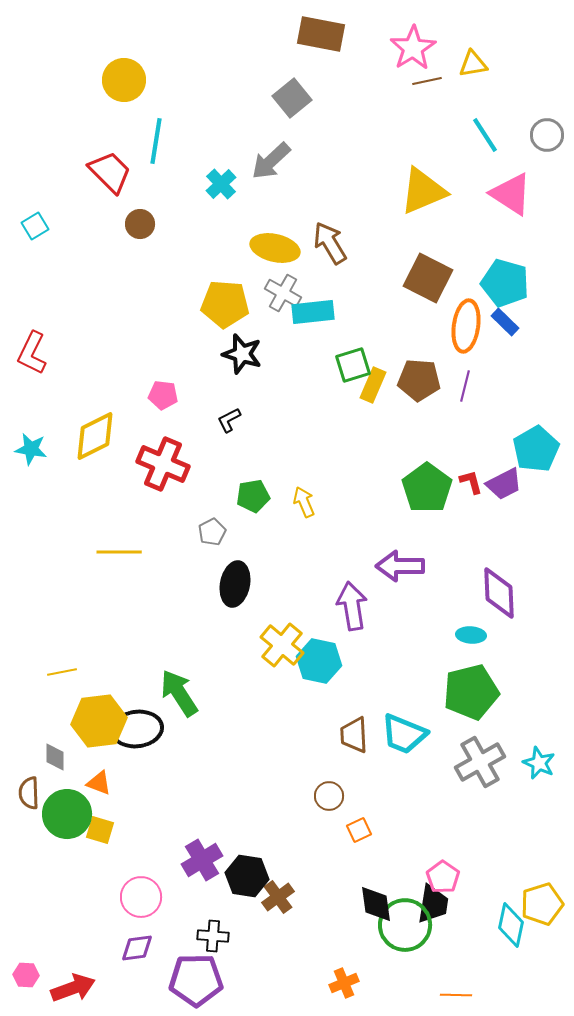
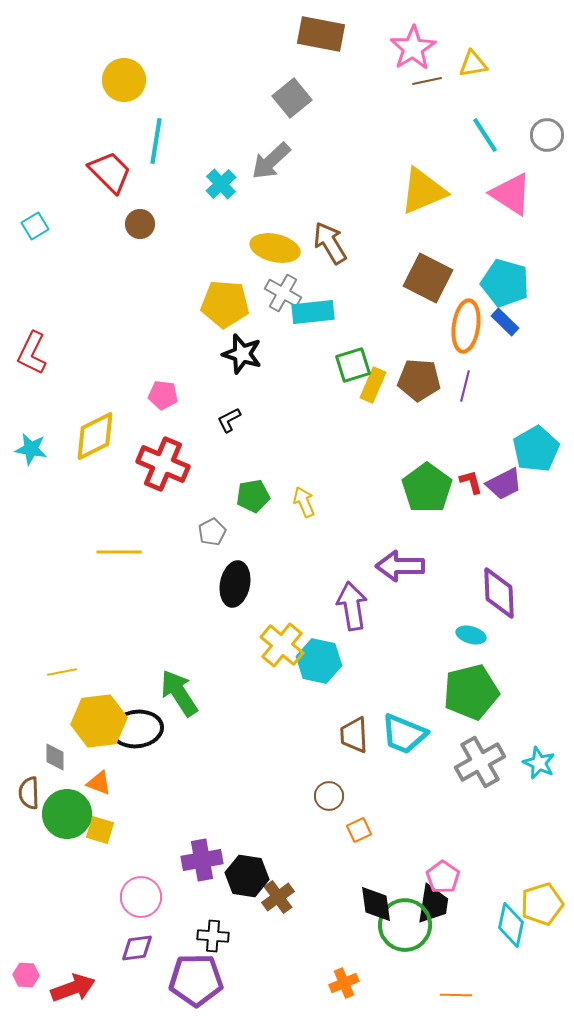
cyan ellipse at (471, 635): rotated 12 degrees clockwise
purple cross at (202, 860): rotated 21 degrees clockwise
